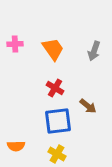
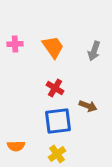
orange trapezoid: moved 2 px up
brown arrow: rotated 18 degrees counterclockwise
yellow cross: rotated 24 degrees clockwise
